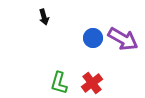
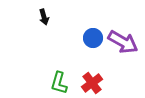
purple arrow: moved 3 px down
